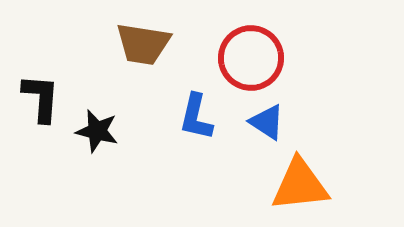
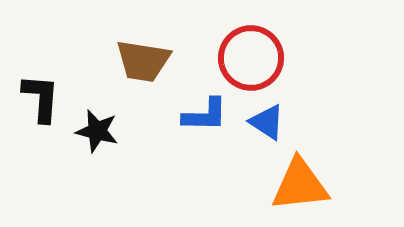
brown trapezoid: moved 17 px down
blue L-shape: moved 9 px right, 2 px up; rotated 102 degrees counterclockwise
